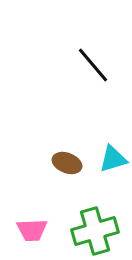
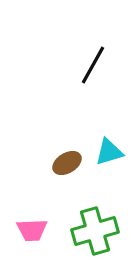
black line: rotated 69 degrees clockwise
cyan triangle: moved 4 px left, 7 px up
brown ellipse: rotated 52 degrees counterclockwise
